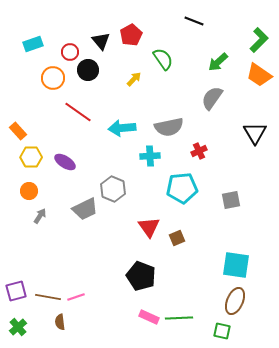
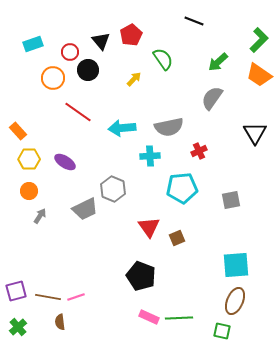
yellow hexagon at (31, 157): moved 2 px left, 2 px down
cyan square at (236, 265): rotated 12 degrees counterclockwise
